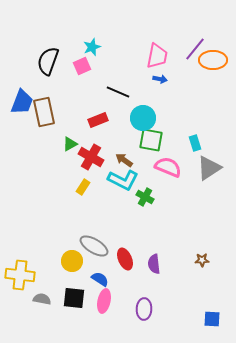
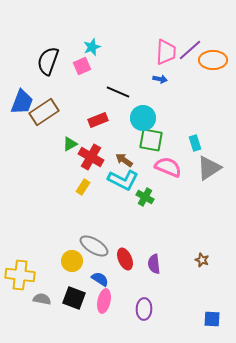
purple line: moved 5 px left, 1 px down; rotated 10 degrees clockwise
pink trapezoid: moved 9 px right, 4 px up; rotated 8 degrees counterclockwise
brown rectangle: rotated 68 degrees clockwise
brown star: rotated 24 degrees clockwise
black square: rotated 15 degrees clockwise
